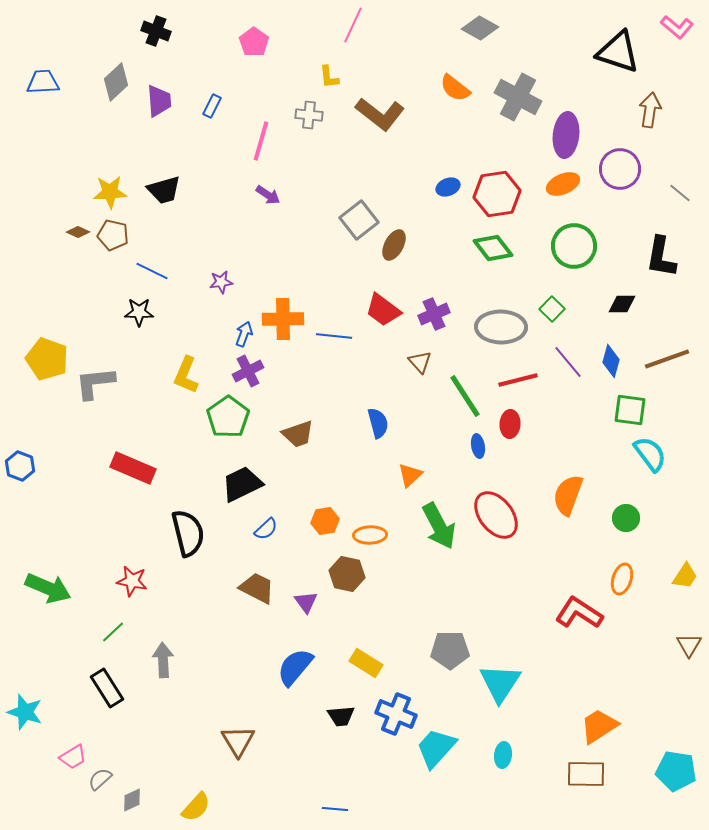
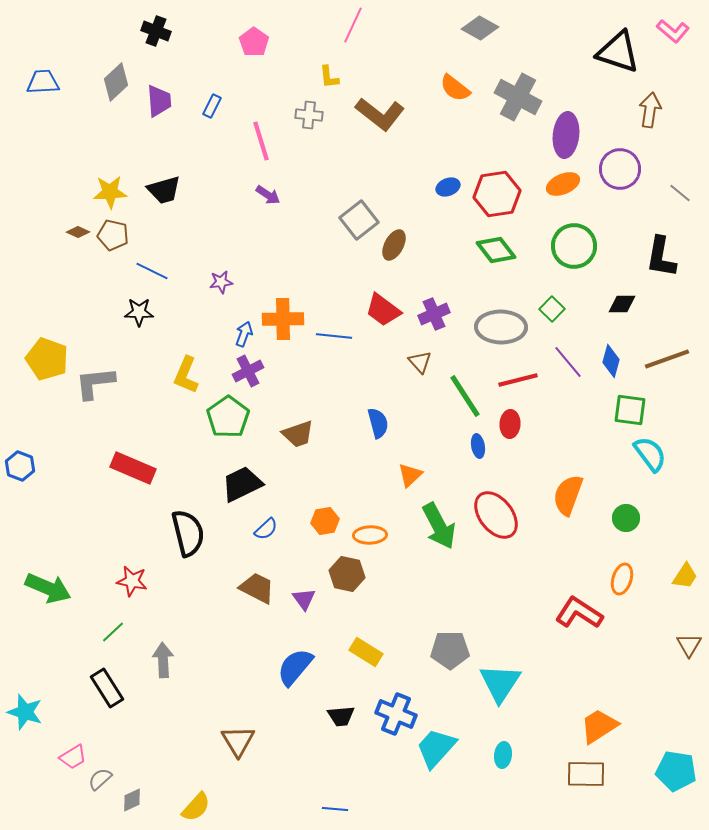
pink L-shape at (677, 27): moved 4 px left, 4 px down
pink line at (261, 141): rotated 33 degrees counterclockwise
green diamond at (493, 248): moved 3 px right, 2 px down
purple triangle at (306, 602): moved 2 px left, 3 px up
yellow rectangle at (366, 663): moved 11 px up
